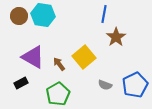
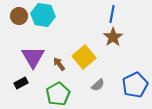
blue line: moved 8 px right
brown star: moved 3 px left
purple triangle: rotated 30 degrees clockwise
gray semicircle: moved 7 px left; rotated 64 degrees counterclockwise
